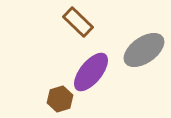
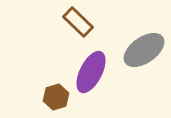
purple ellipse: rotated 12 degrees counterclockwise
brown hexagon: moved 4 px left, 2 px up
